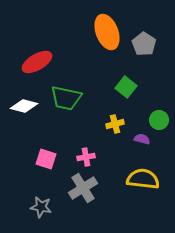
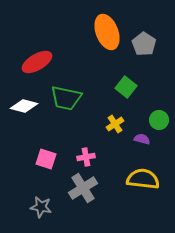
yellow cross: rotated 18 degrees counterclockwise
